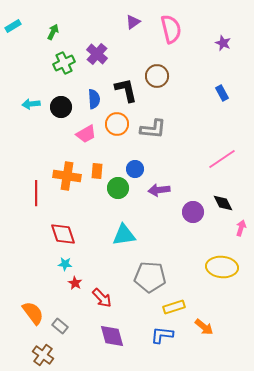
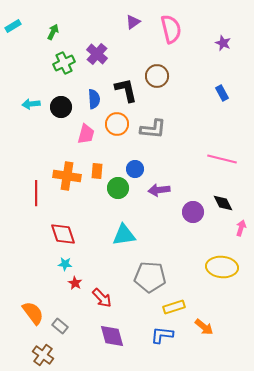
pink trapezoid: rotated 45 degrees counterclockwise
pink line: rotated 48 degrees clockwise
